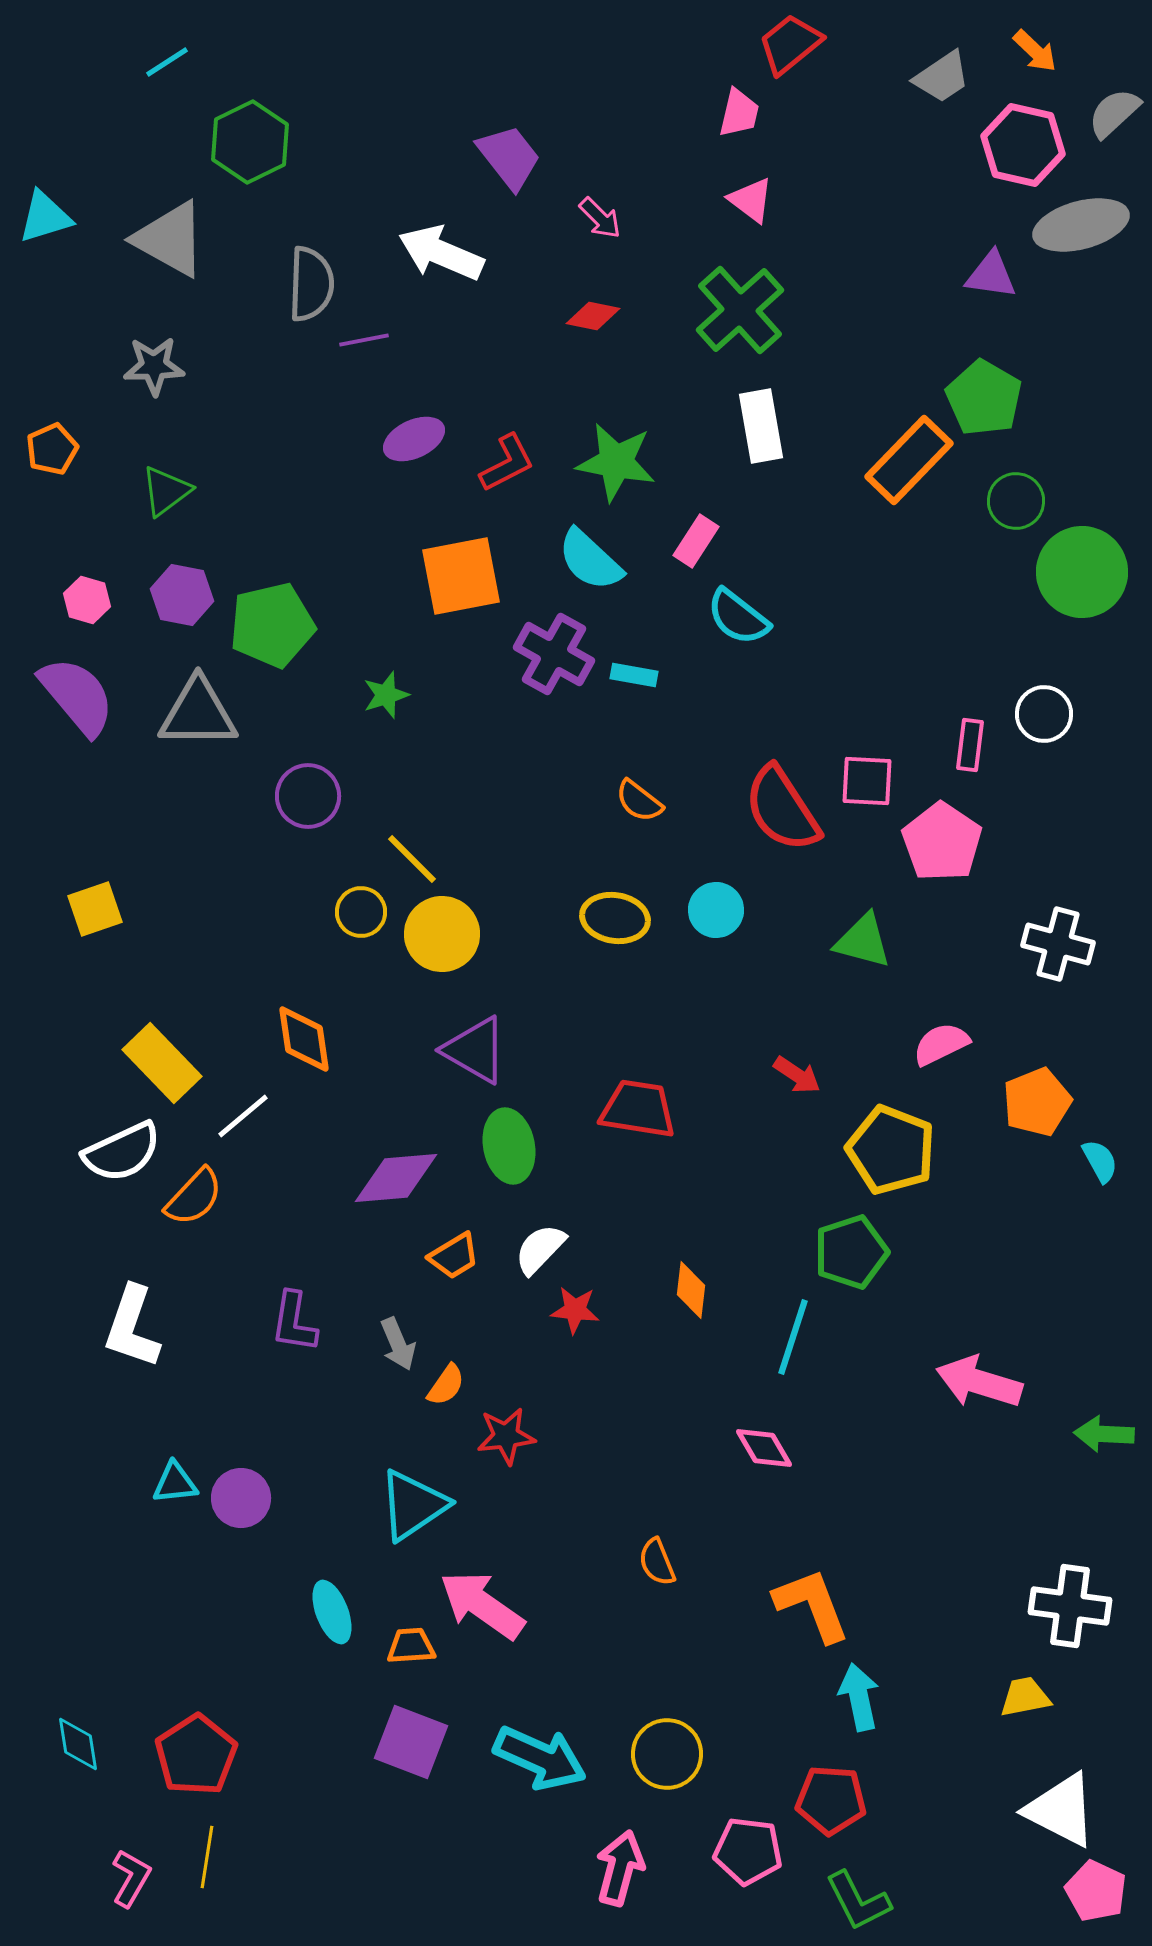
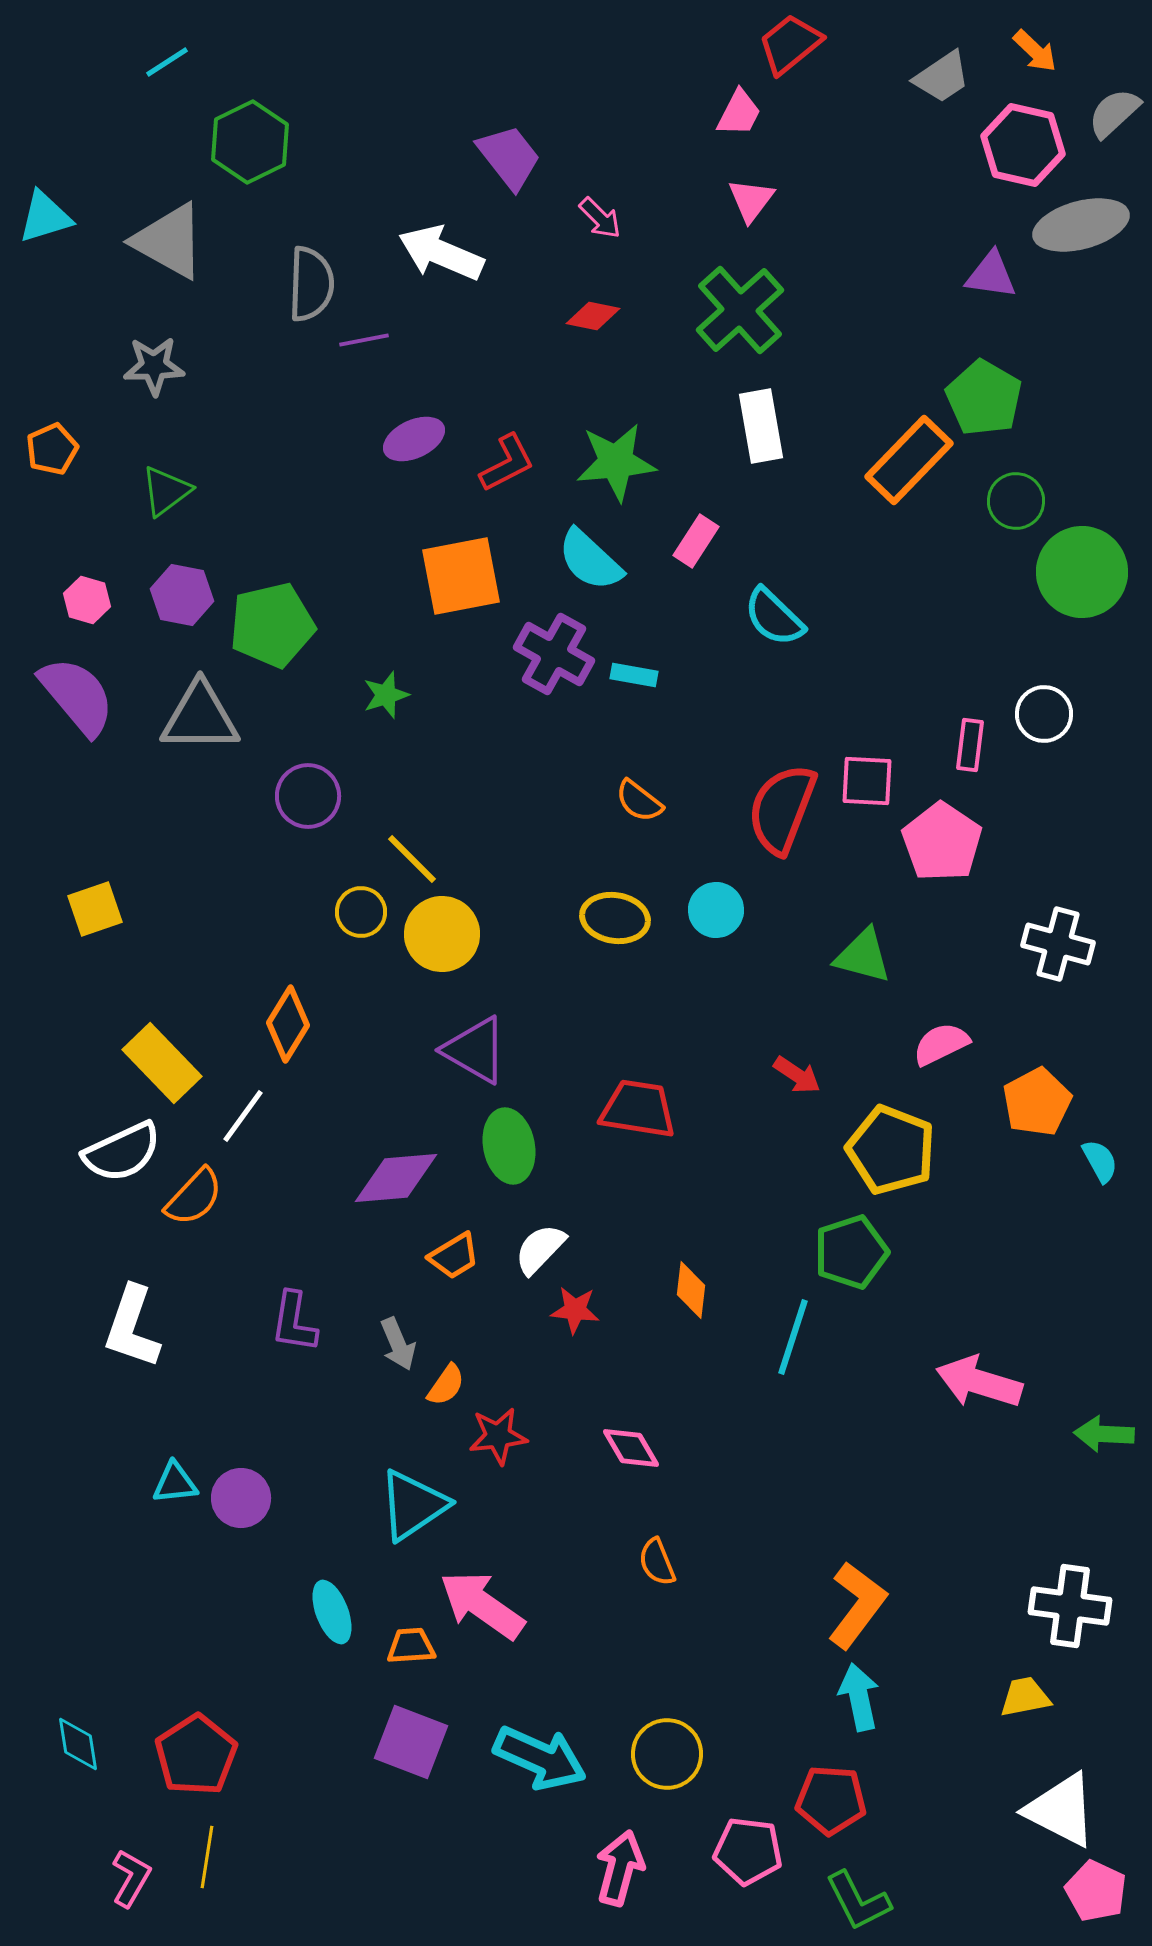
pink trapezoid at (739, 113): rotated 14 degrees clockwise
pink triangle at (751, 200): rotated 30 degrees clockwise
gray triangle at (170, 239): moved 1 px left, 2 px down
green star at (616, 462): rotated 16 degrees counterclockwise
cyan semicircle at (738, 617): moved 36 px right; rotated 6 degrees clockwise
gray triangle at (198, 713): moved 2 px right, 4 px down
red semicircle at (782, 809): rotated 54 degrees clockwise
green triangle at (863, 941): moved 15 px down
orange diamond at (304, 1039): moved 16 px left, 15 px up; rotated 40 degrees clockwise
orange pentagon at (1037, 1102): rotated 6 degrees counterclockwise
white line at (243, 1116): rotated 14 degrees counterclockwise
red star at (506, 1436): moved 8 px left
pink diamond at (764, 1448): moved 133 px left
orange L-shape at (812, 1605): moved 45 px right; rotated 58 degrees clockwise
